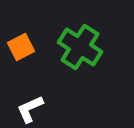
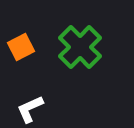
green cross: rotated 12 degrees clockwise
